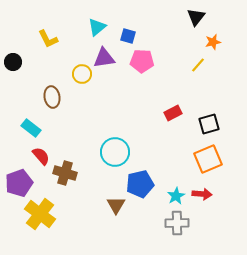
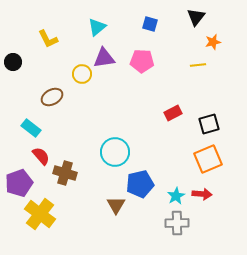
blue square: moved 22 px right, 12 px up
yellow line: rotated 42 degrees clockwise
brown ellipse: rotated 70 degrees clockwise
